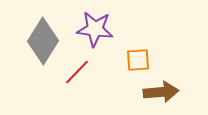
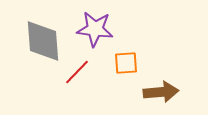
gray diamond: rotated 36 degrees counterclockwise
orange square: moved 12 px left, 3 px down
